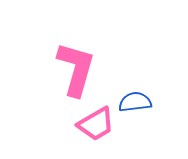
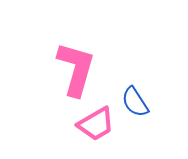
blue semicircle: rotated 116 degrees counterclockwise
